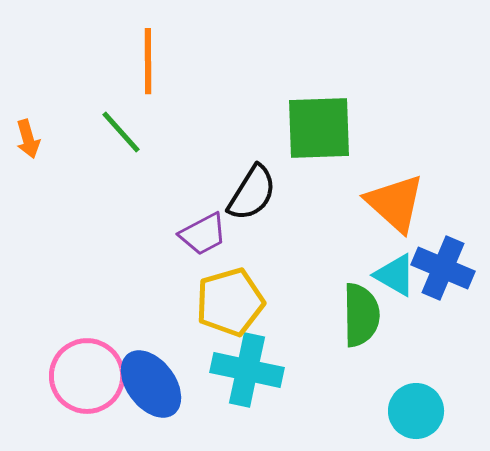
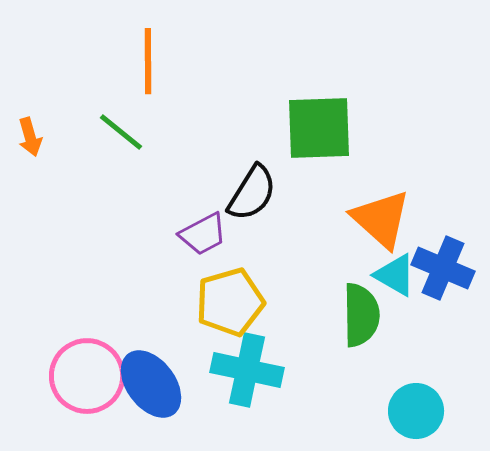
green line: rotated 9 degrees counterclockwise
orange arrow: moved 2 px right, 2 px up
orange triangle: moved 14 px left, 16 px down
